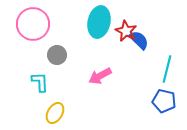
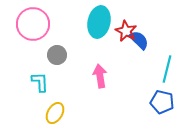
pink arrow: rotated 110 degrees clockwise
blue pentagon: moved 2 px left, 1 px down
